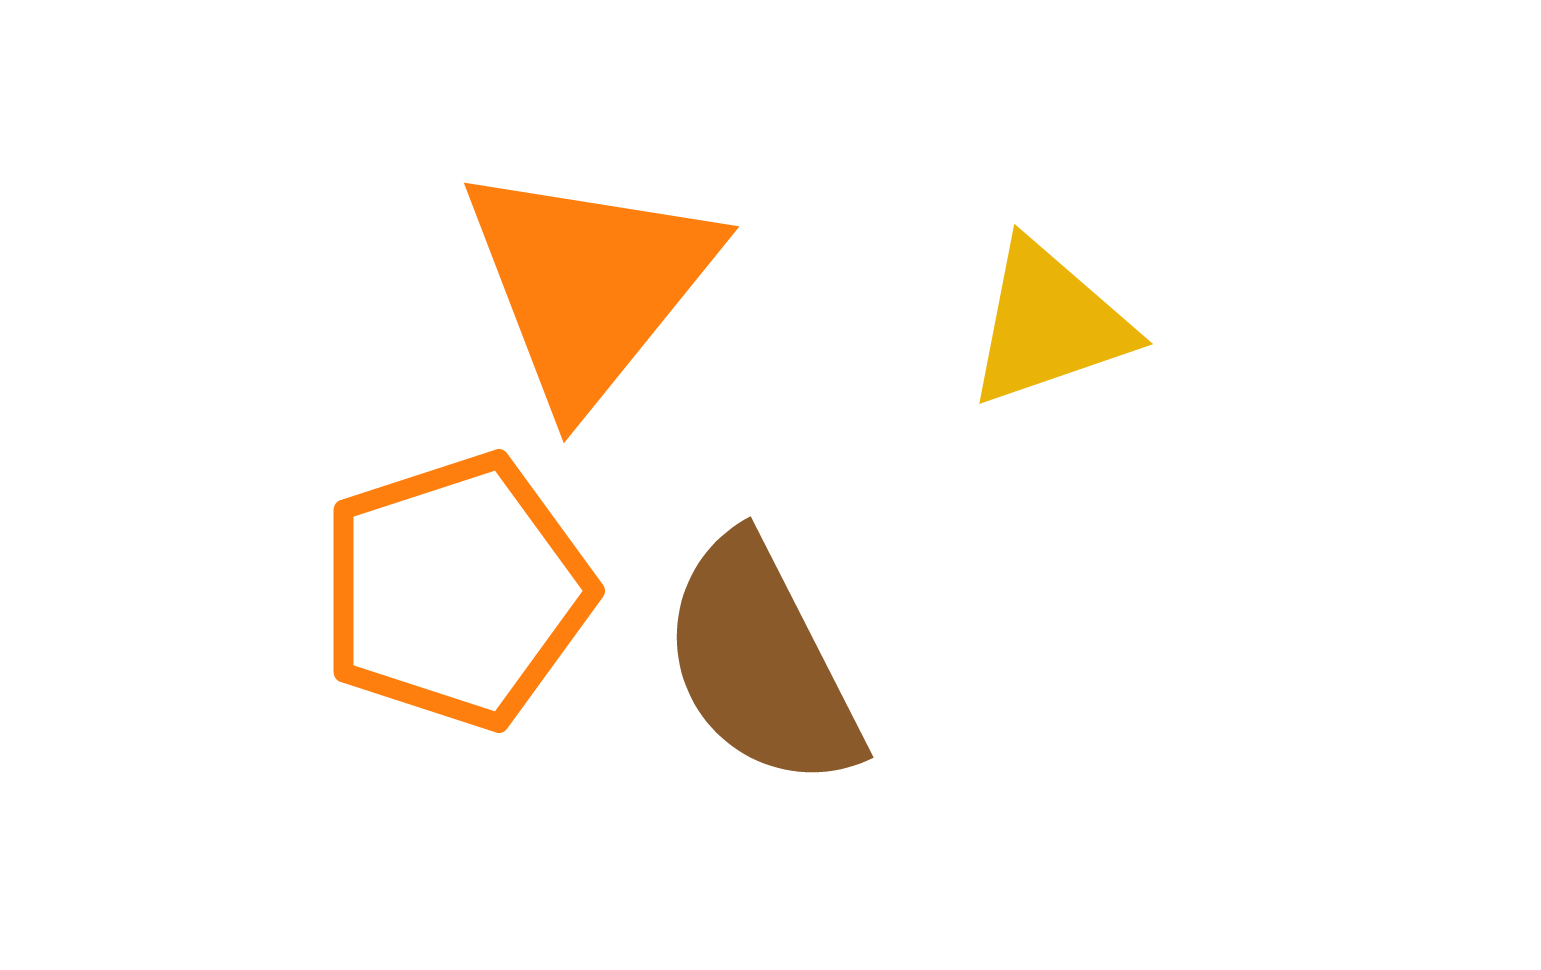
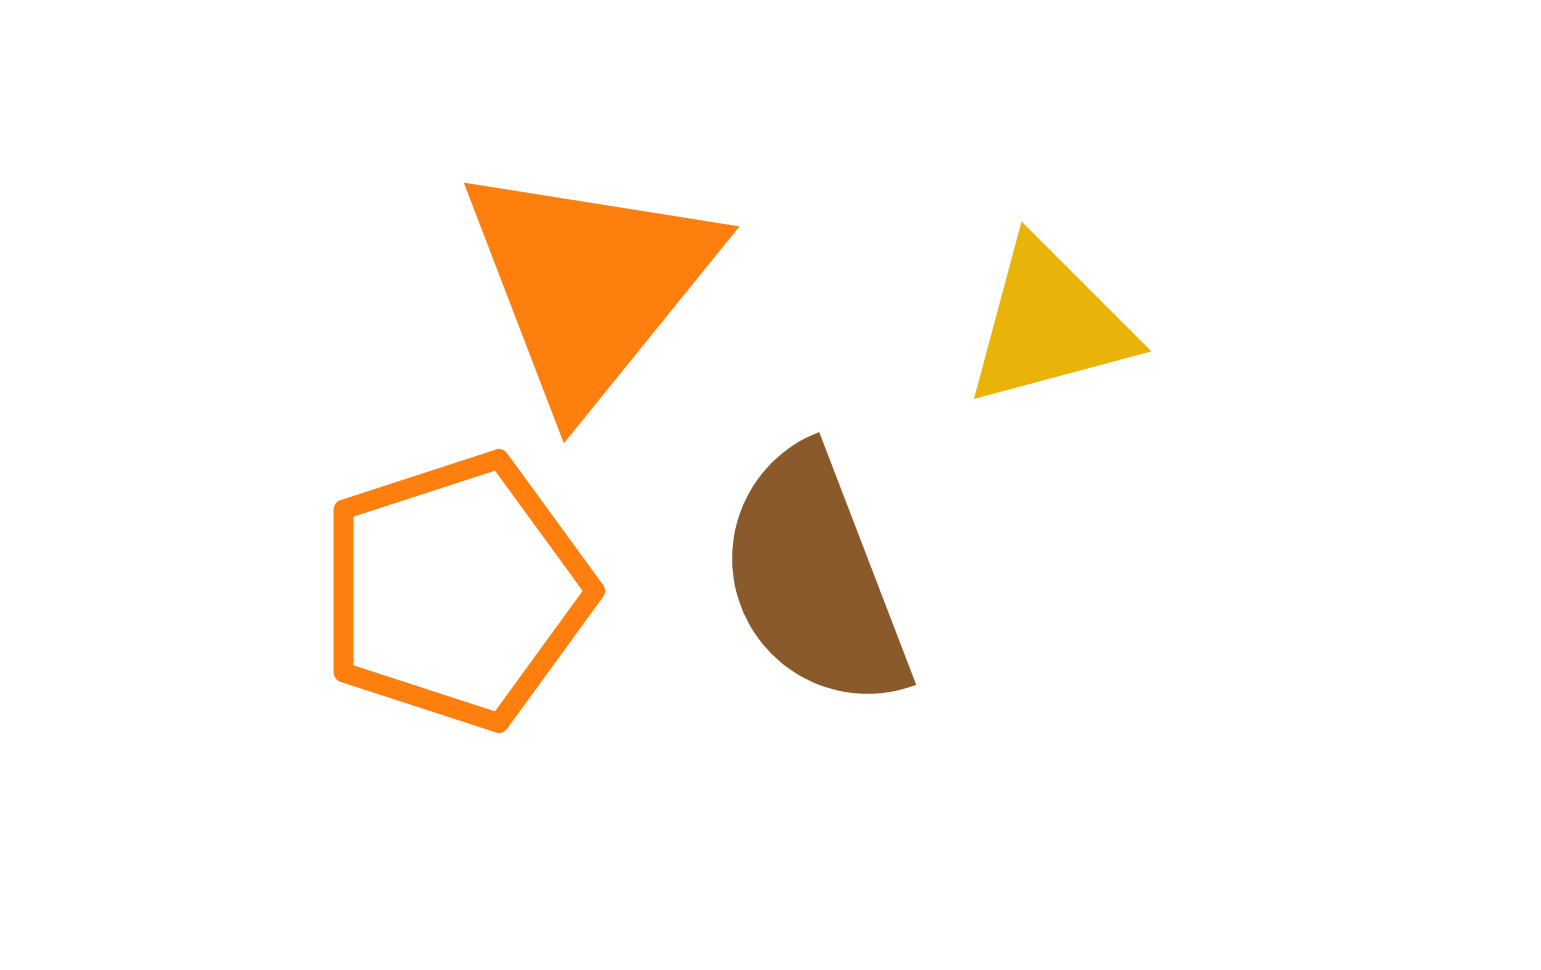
yellow triangle: rotated 4 degrees clockwise
brown semicircle: moved 53 px right, 84 px up; rotated 6 degrees clockwise
